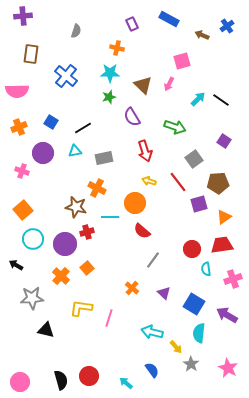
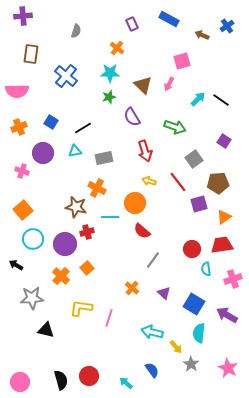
orange cross at (117, 48): rotated 24 degrees clockwise
